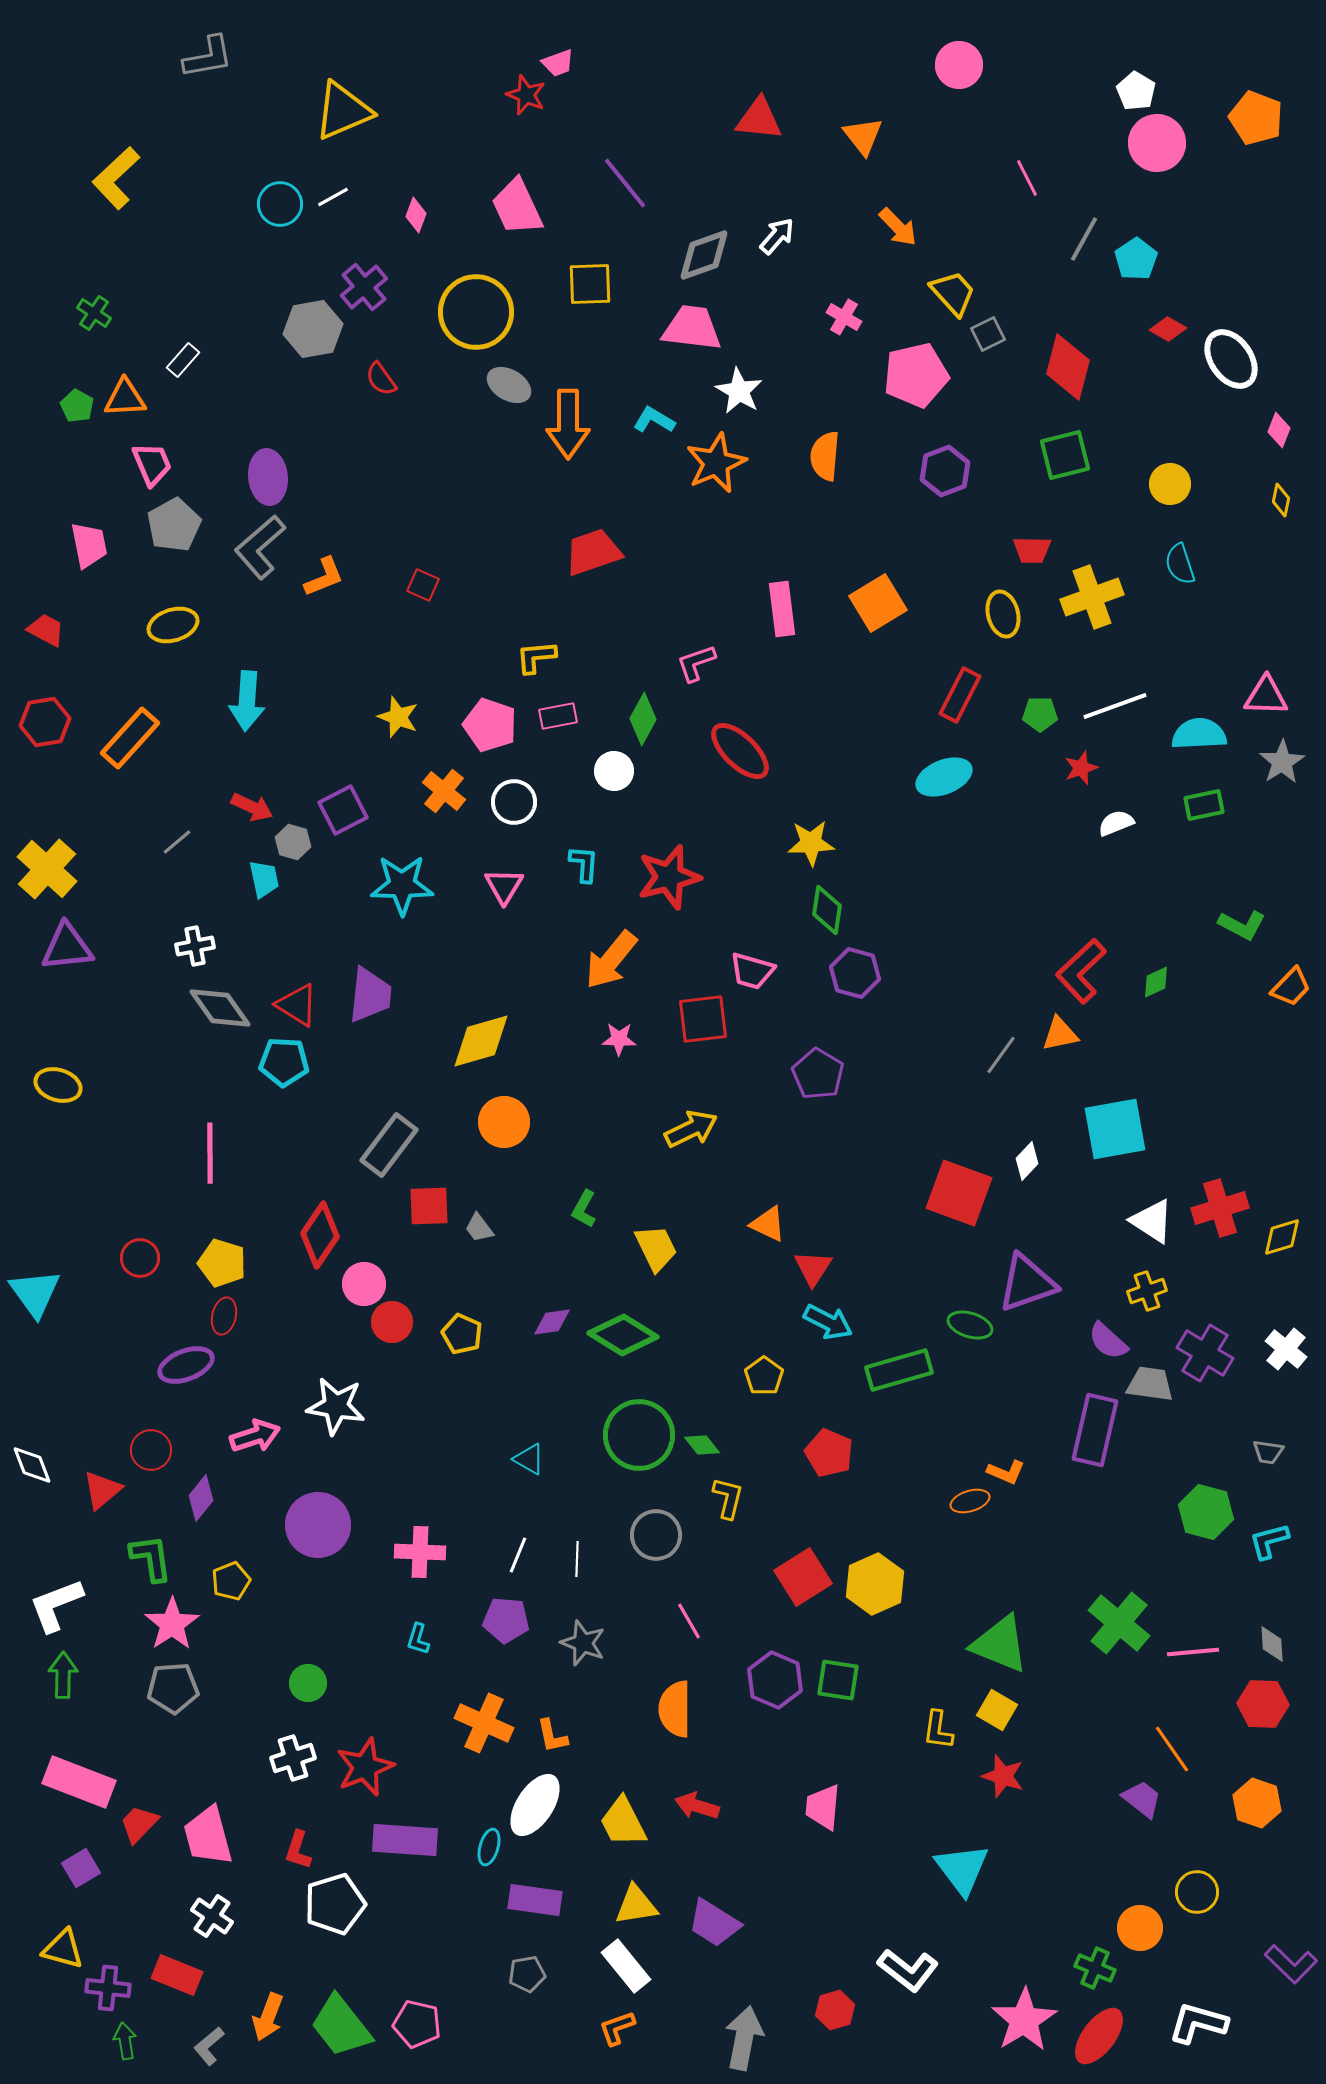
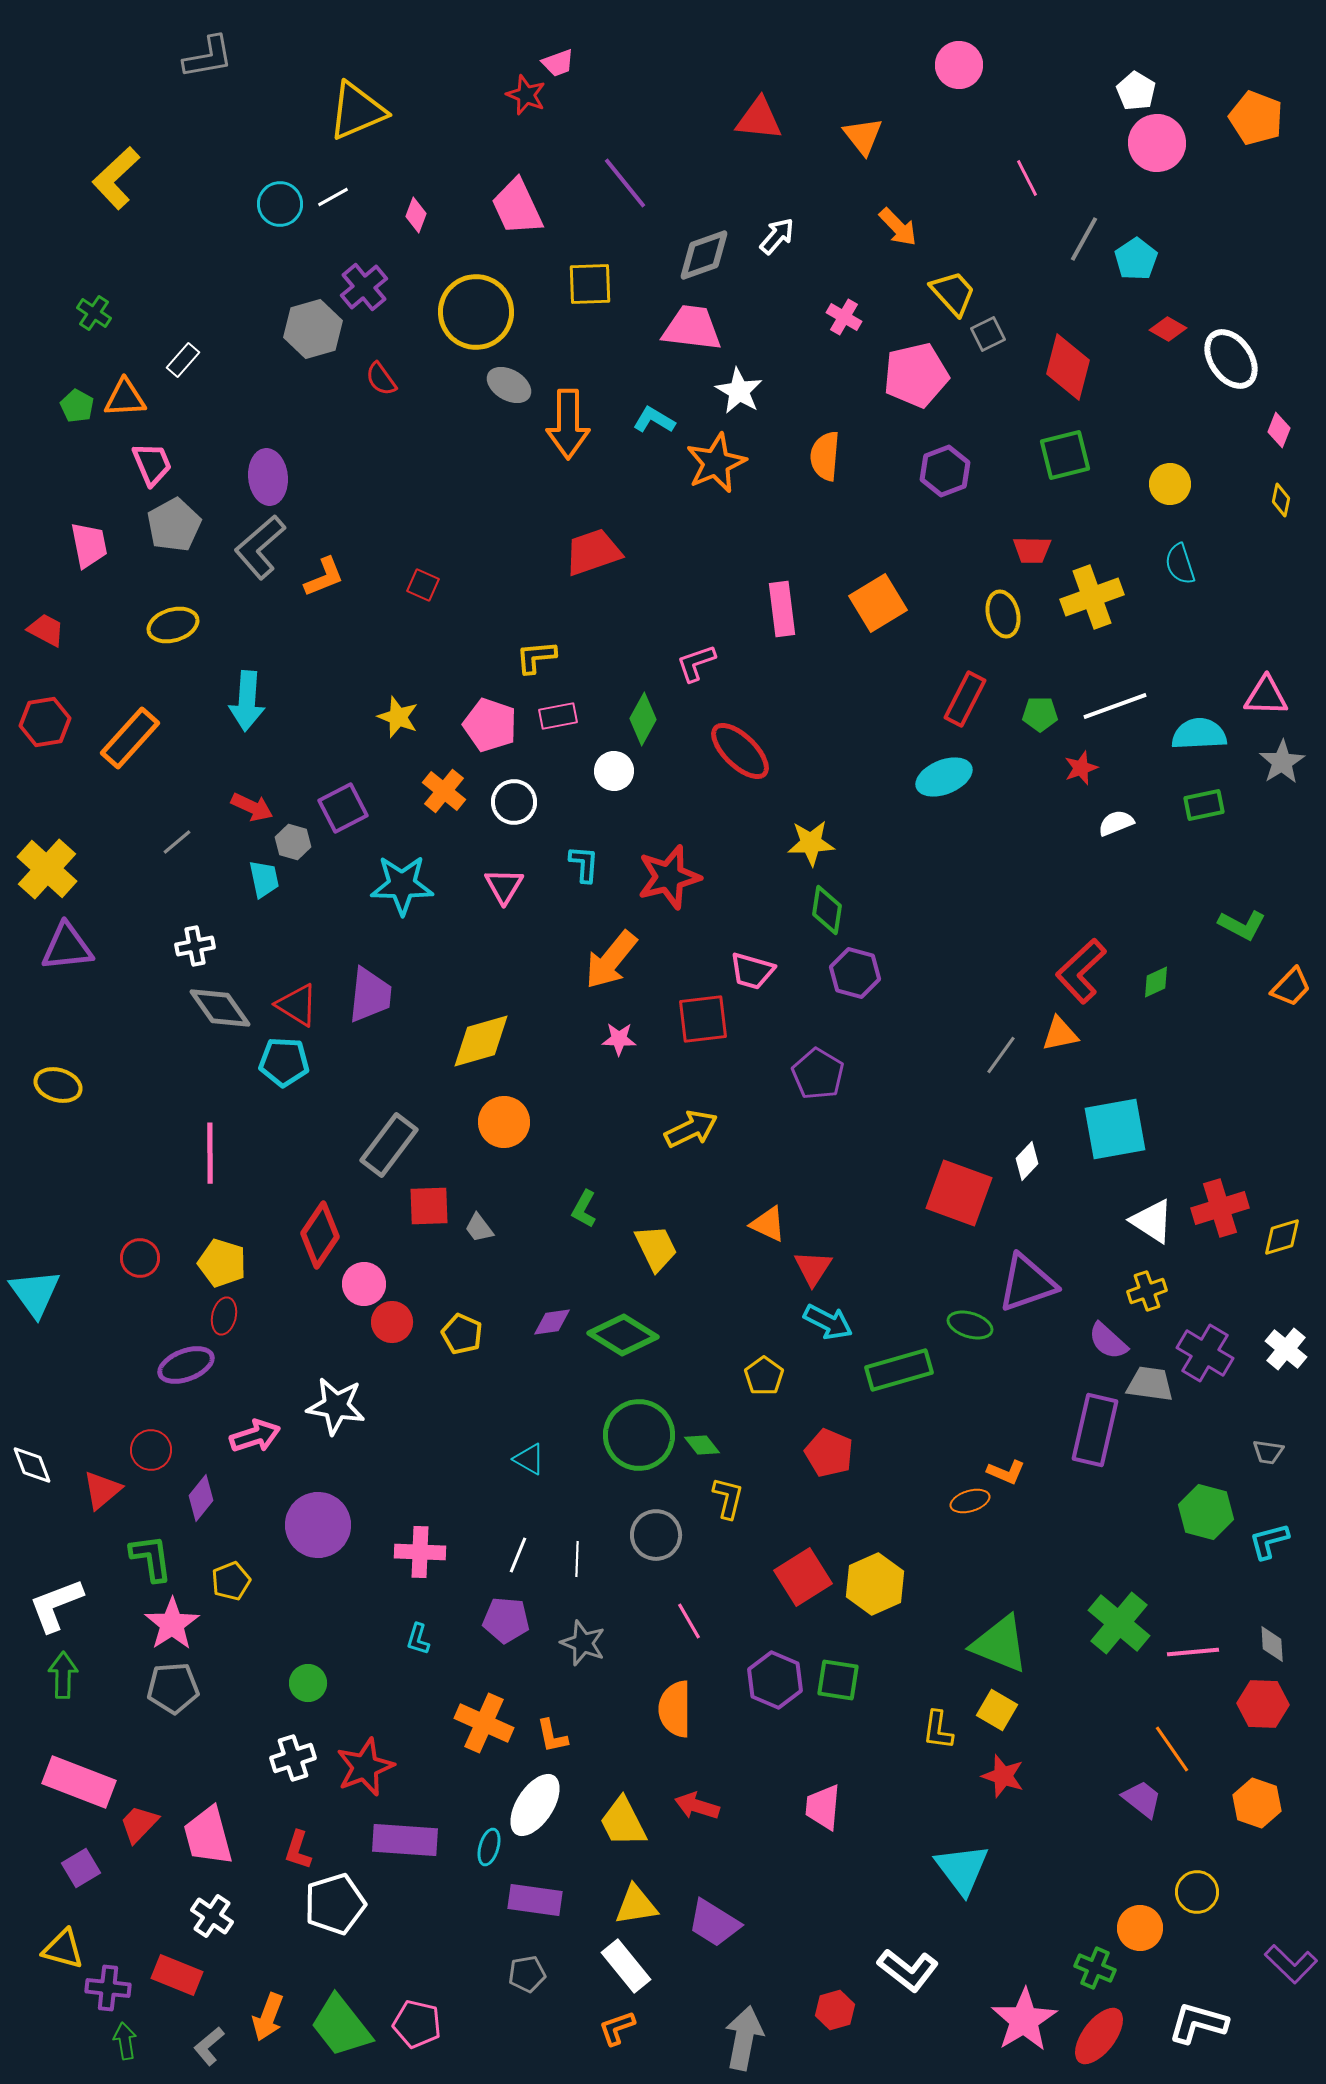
yellow triangle at (343, 111): moved 14 px right
gray hexagon at (313, 329): rotated 6 degrees counterclockwise
red rectangle at (960, 695): moved 5 px right, 4 px down
purple square at (343, 810): moved 2 px up
